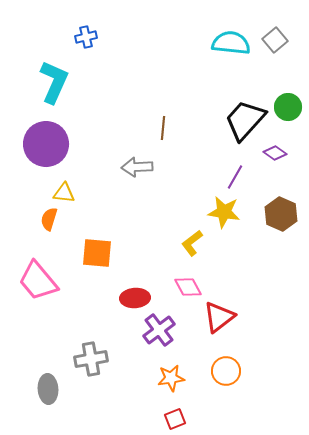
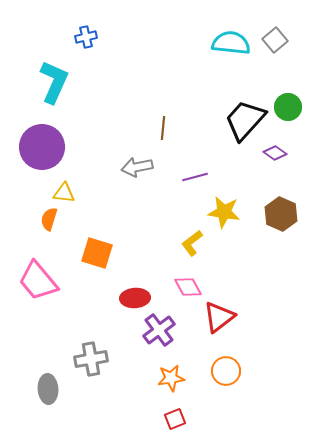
purple circle: moved 4 px left, 3 px down
gray arrow: rotated 8 degrees counterclockwise
purple line: moved 40 px left; rotated 45 degrees clockwise
orange square: rotated 12 degrees clockwise
